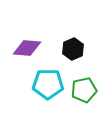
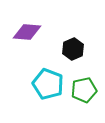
purple diamond: moved 16 px up
cyan pentagon: rotated 20 degrees clockwise
